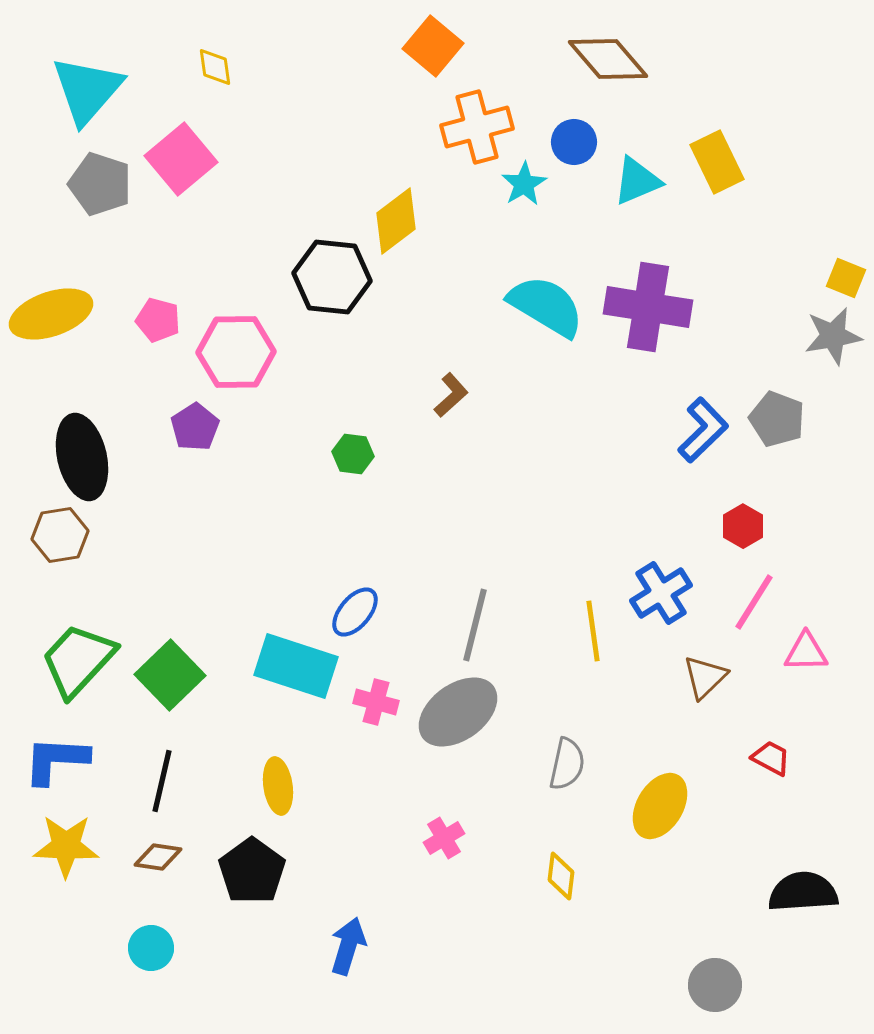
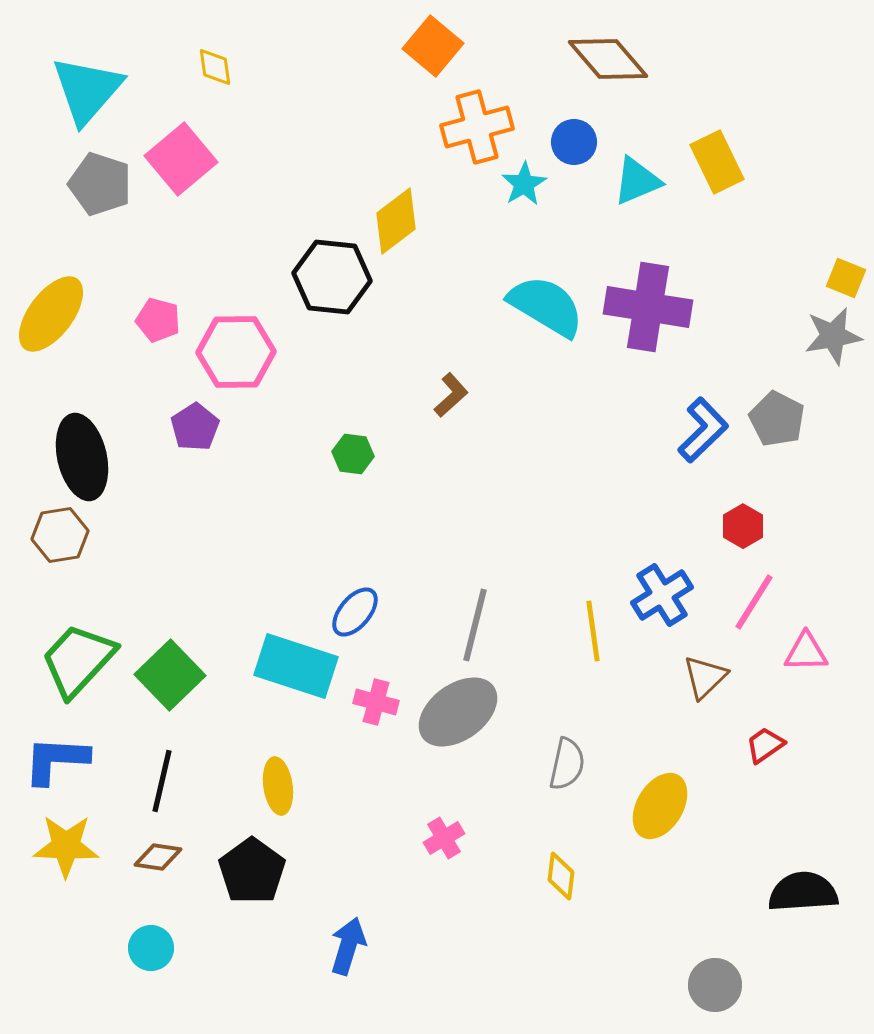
yellow ellipse at (51, 314): rotated 34 degrees counterclockwise
gray pentagon at (777, 419): rotated 6 degrees clockwise
blue cross at (661, 593): moved 1 px right, 2 px down
red trapezoid at (771, 758): moved 6 px left, 13 px up; rotated 63 degrees counterclockwise
